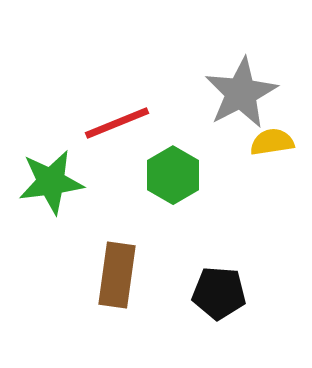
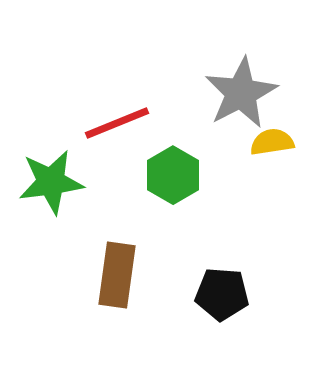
black pentagon: moved 3 px right, 1 px down
